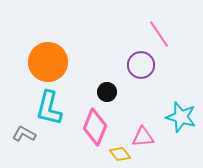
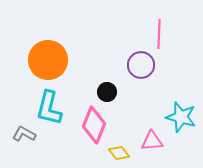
pink line: rotated 36 degrees clockwise
orange circle: moved 2 px up
pink diamond: moved 1 px left, 2 px up
pink triangle: moved 9 px right, 4 px down
yellow diamond: moved 1 px left, 1 px up
